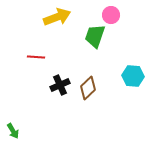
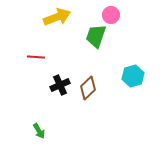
green trapezoid: moved 1 px right
cyan hexagon: rotated 20 degrees counterclockwise
green arrow: moved 26 px right
